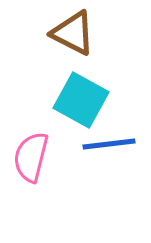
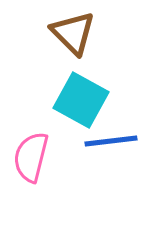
brown triangle: rotated 18 degrees clockwise
blue line: moved 2 px right, 3 px up
